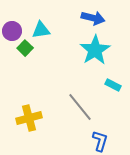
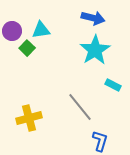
green square: moved 2 px right
